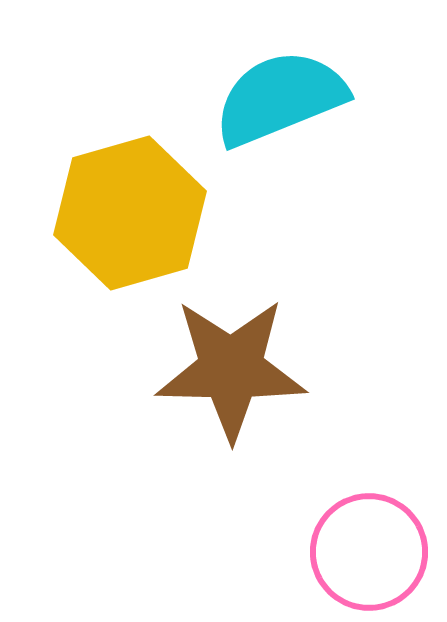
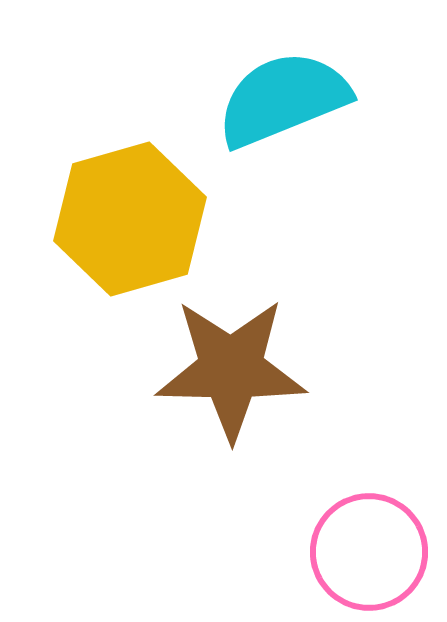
cyan semicircle: moved 3 px right, 1 px down
yellow hexagon: moved 6 px down
